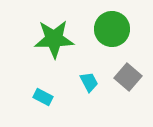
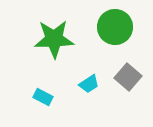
green circle: moved 3 px right, 2 px up
cyan trapezoid: moved 2 px down; rotated 85 degrees clockwise
